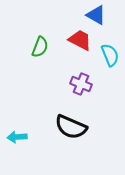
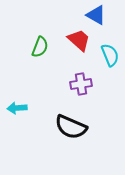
red trapezoid: moved 1 px left; rotated 15 degrees clockwise
purple cross: rotated 30 degrees counterclockwise
cyan arrow: moved 29 px up
